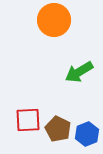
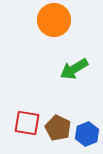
green arrow: moved 5 px left, 3 px up
red square: moved 1 px left, 3 px down; rotated 12 degrees clockwise
brown pentagon: moved 1 px up
